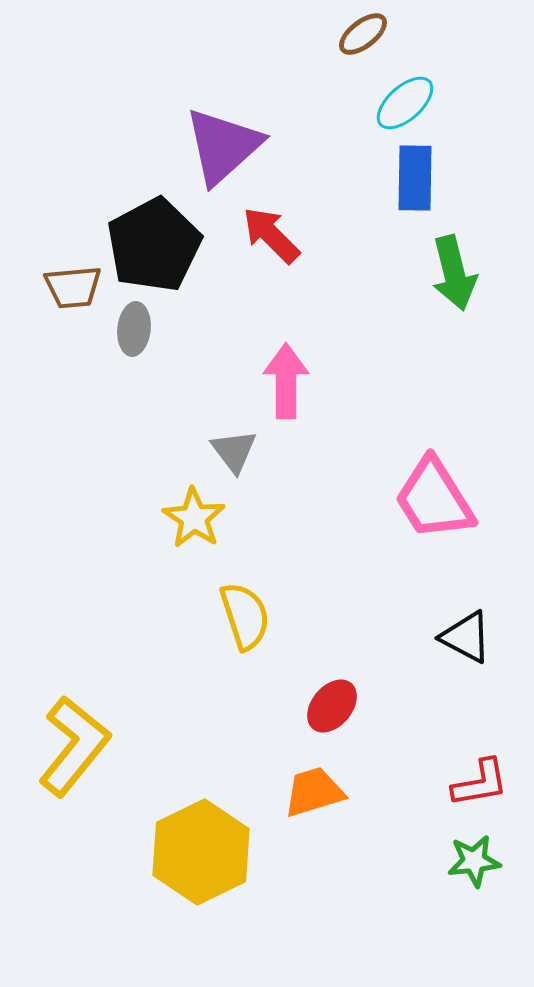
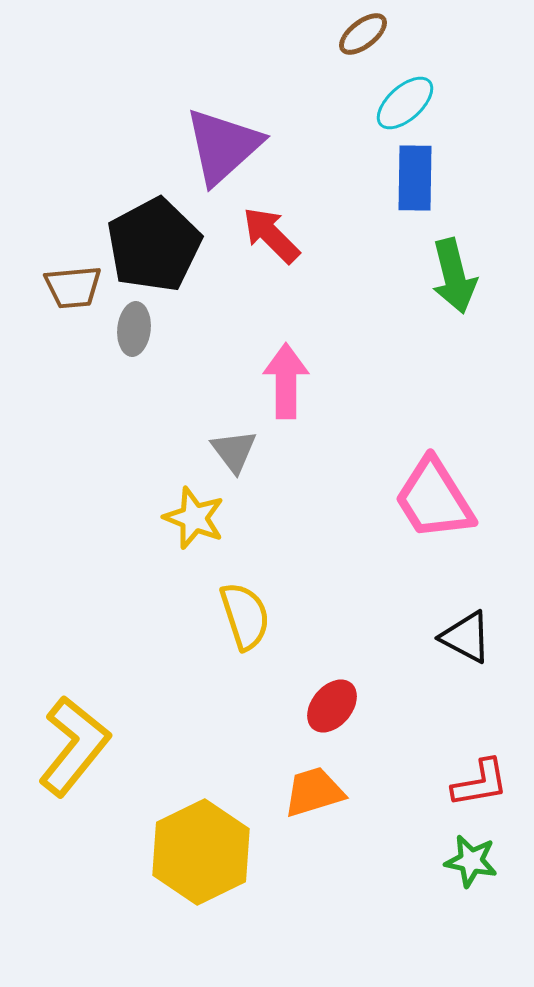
green arrow: moved 3 px down
yellow star: rotated 12 degrees counterclockwise
green star: moved 3 px left; rotated 18 degrees clockwise
